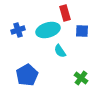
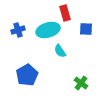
blue square: moved 4 px right, 2 px up
green cross: moved 5 px down
